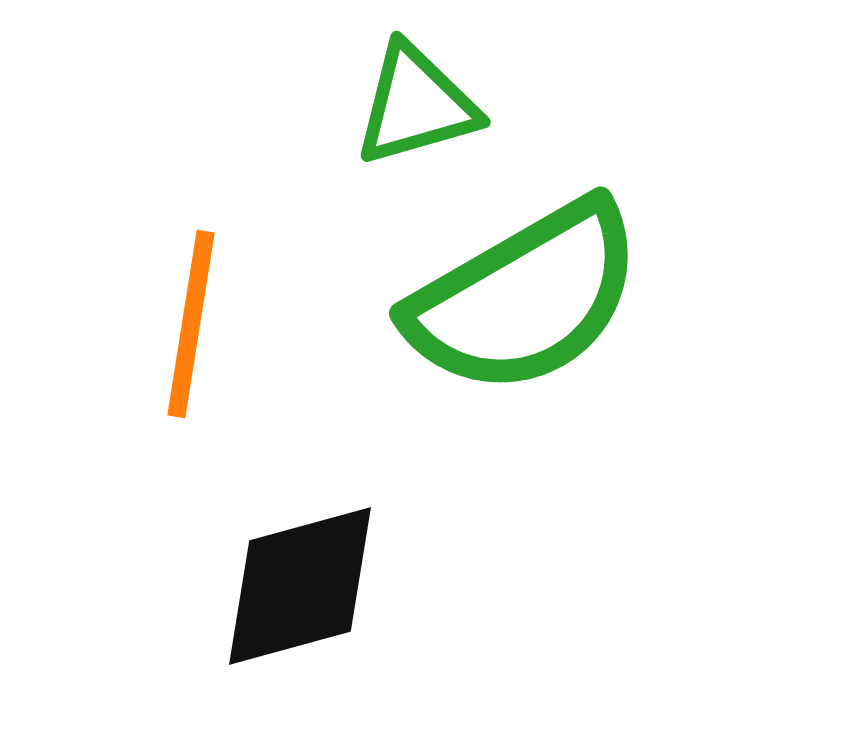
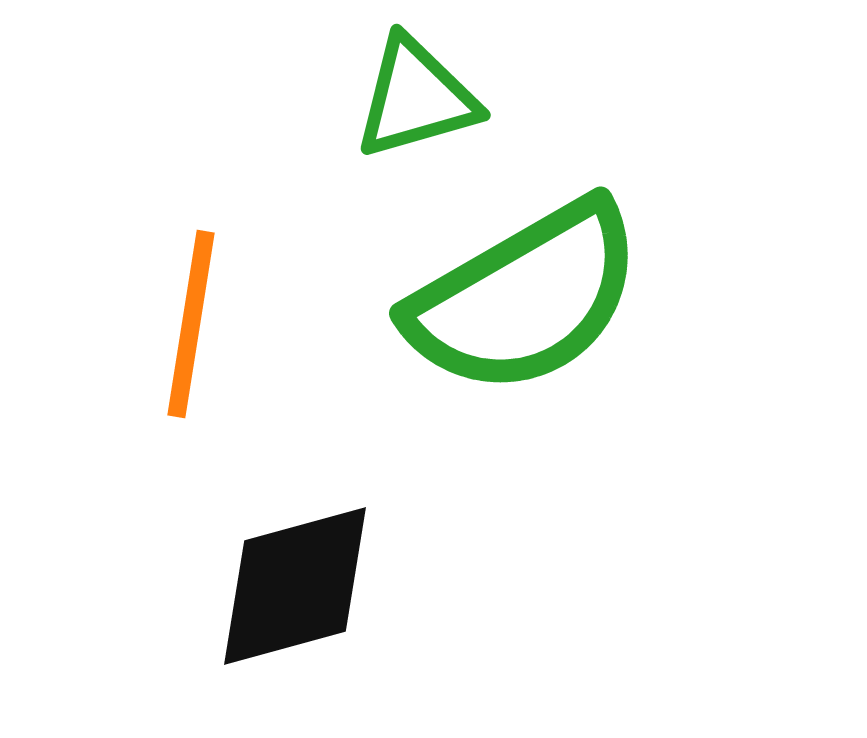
green triangle: moved 7 px up
black diamond: moved 5 px left
